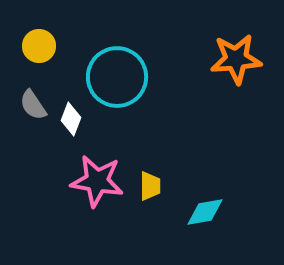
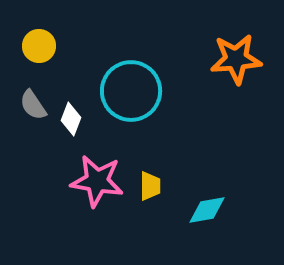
cyan circle: moved 14 px right, 14 px down
cyan diamond: moved 2 px right, 2 px up
